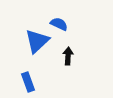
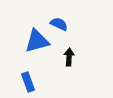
blue triangle: rotated 28 degrees clockwise
black arrow: moved 1 px right, 1 px down
